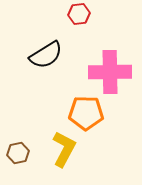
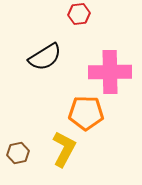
black semicircle: moved 1 px left, 2 px down
